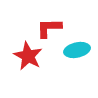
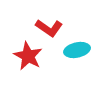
red L-shape: rotated 144 degrees counterclockwise
